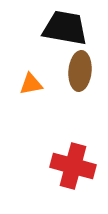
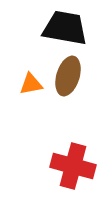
brown ellipse: moved 12 px left, 5 px down; rotated 12 degrees clockwise
